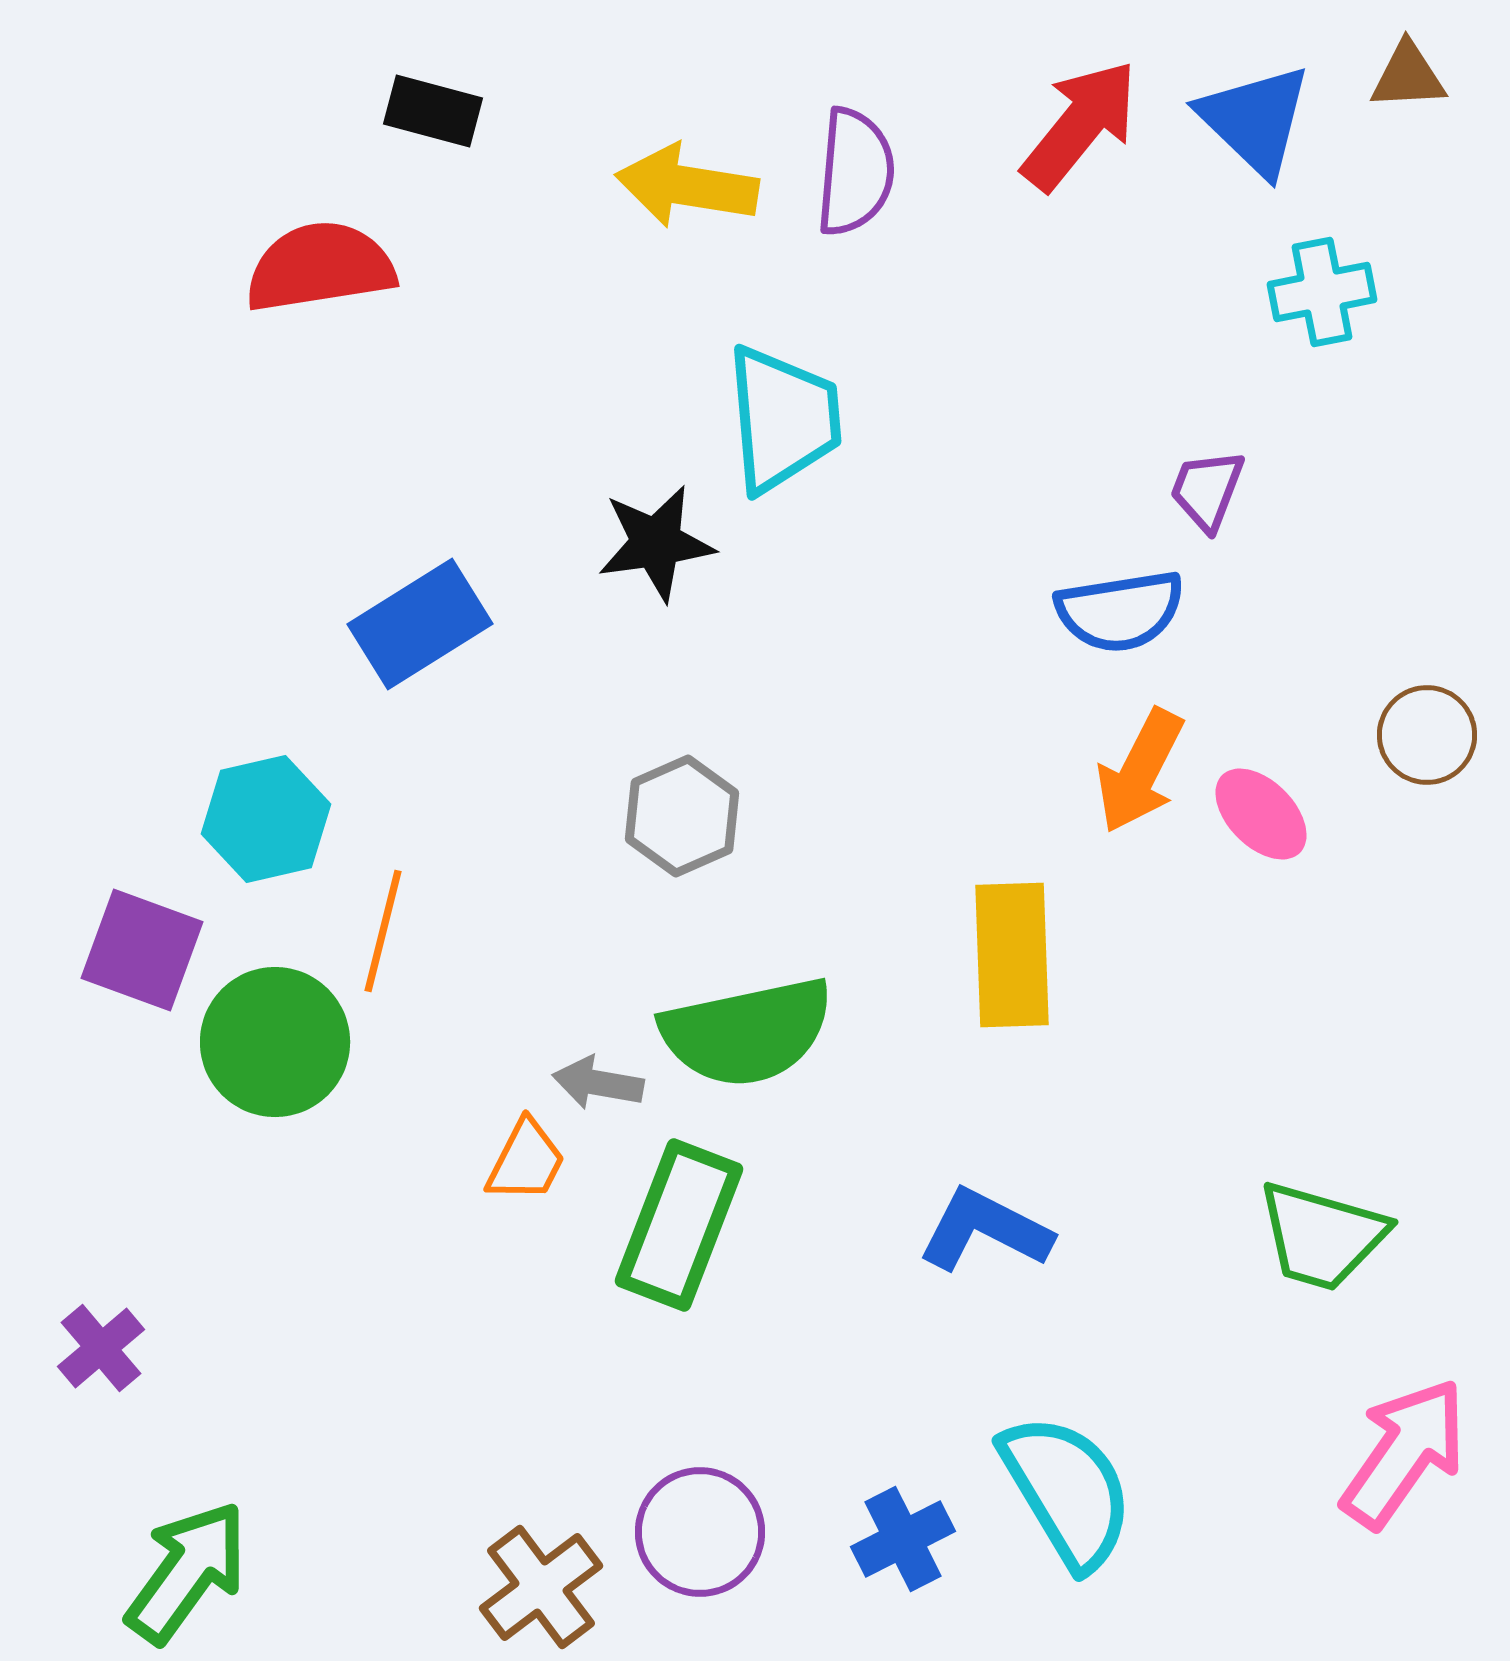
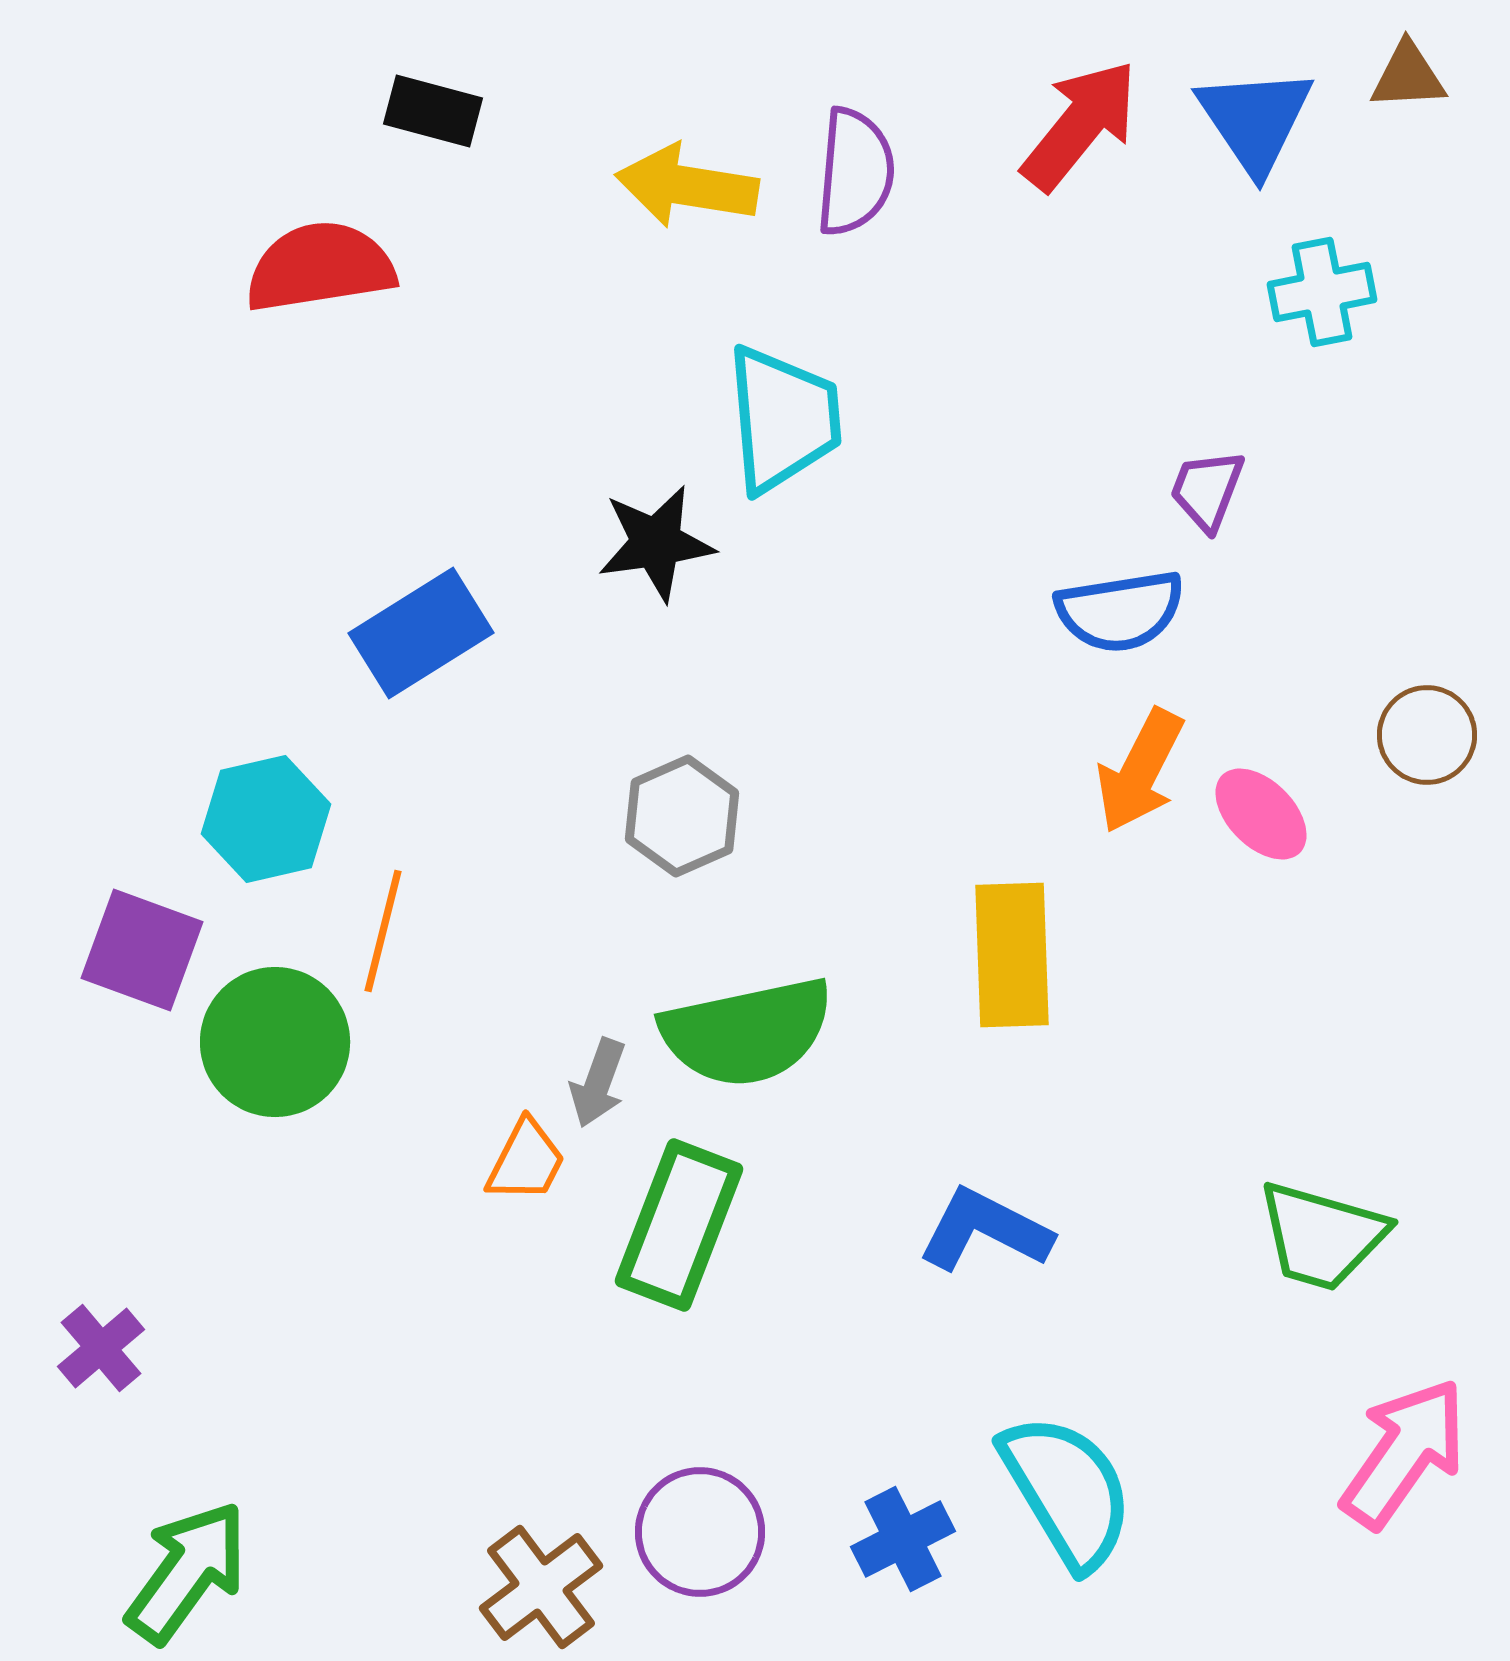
blue triangle: rotated 12 degrees clockwise
blue rectangle: moved 1 px right, 9 px down
gray arrow: rotated 80 degrees counterclockwise
